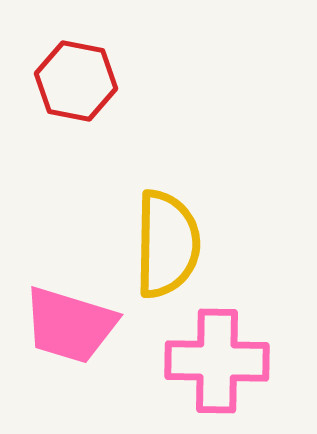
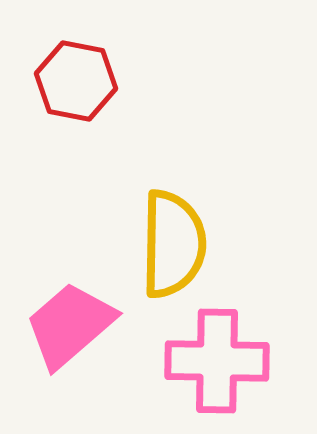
yellow semicircle: moved 6 px right
pink trapezoid: rotated 122 degrees clockwise
